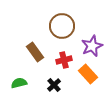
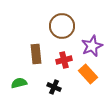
brown rectangle: moved 1 px right, 2 px down; rotated 30 degrees clockwise
black cross: moved 2 px down; rotated 24 degrees counterclockwise
